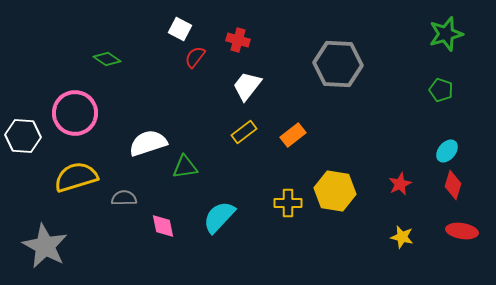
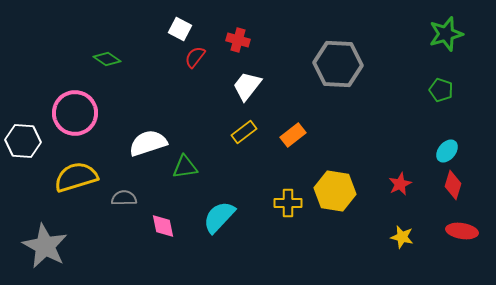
white hexagon: moved 5 px down
